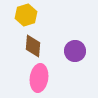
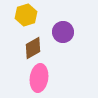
brown diamond: moved 2 px down; rotated 55 degrees clockwise
purple circle: moved 12 px left, 19 px up
